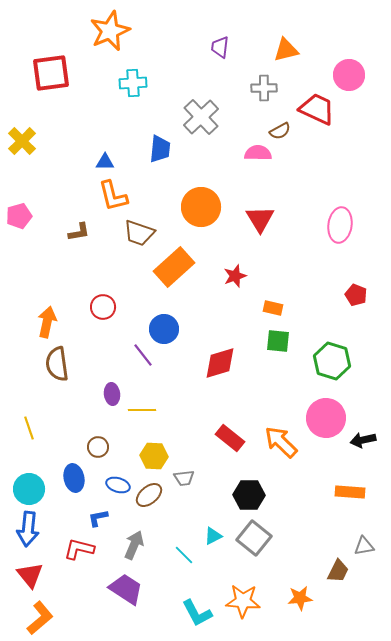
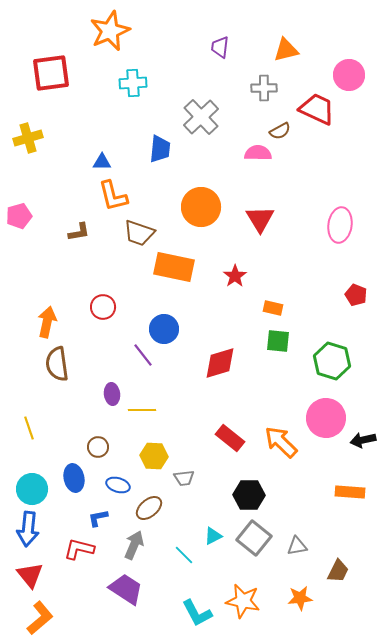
yellow cross at (22, 141): moved 6 px right, 3 px up; rotated 28 degrees clockwise
blue triangle at (105, 162): moved 3 px left
orange rectangle at (174, 267): rotated 54 degrees clockwise
red star at (235, 276): rotated 15 degrees counterclockwise
cyan circle at (29, 489): moved 3 px right
brown ellipse at (149, 495): moved 13 px down
gray triangle at (364, 546): moved 67 px left
orange star at (243, 601): rotated 8 degrees clockwise
